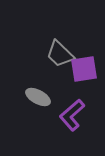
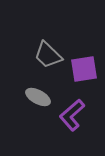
gray trapezoid: moved 12 px left, 1 px down
